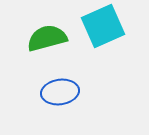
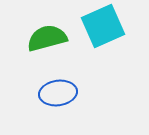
blue ellipse: moved 2 px left, 1 px down
